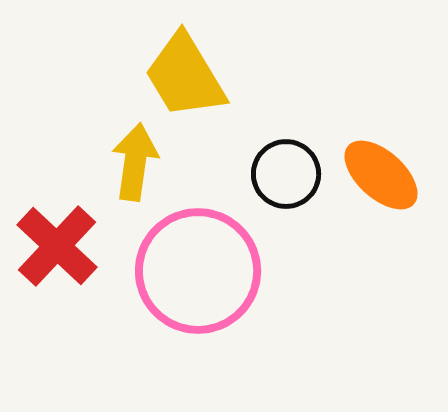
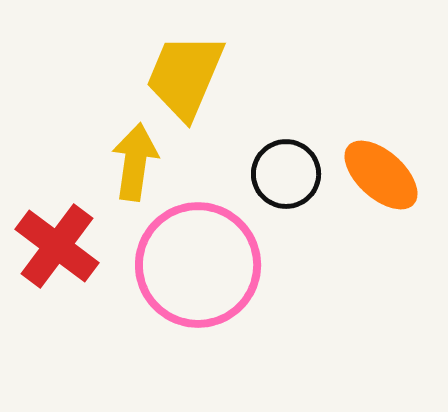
yellow trapezoid: rotated 54 degrees clockwise
red cross: rotated 6 degrees counterclockwise
pink circle: moved 6 px up
